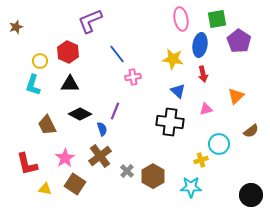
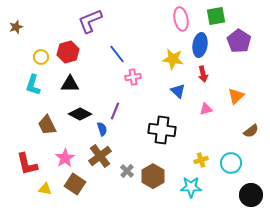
green square: moved 1 px left, 3 px up
red hexagon: rotated 20 degrees clockwise
yellow circle: moved 1 px right, 4 px up
black cross: moved 8 px left, 8 px down
cyan circle: moved 12 px right, 19 px down
